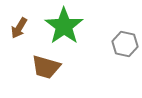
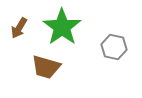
green star: moved 2 px left, 1 px down
gray hexagon: moved 11 px left, 3 px down
